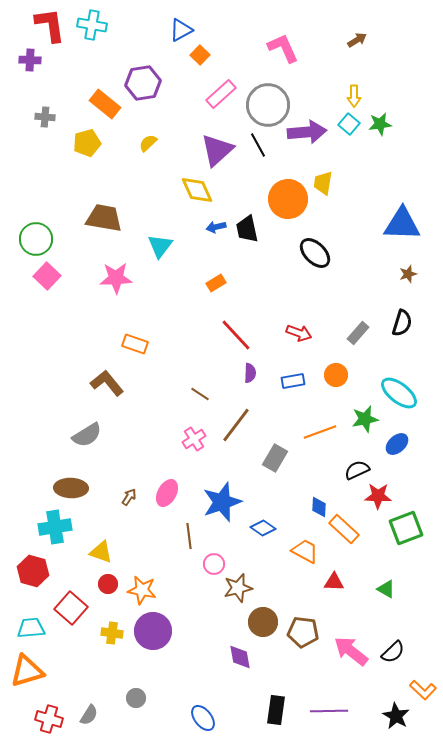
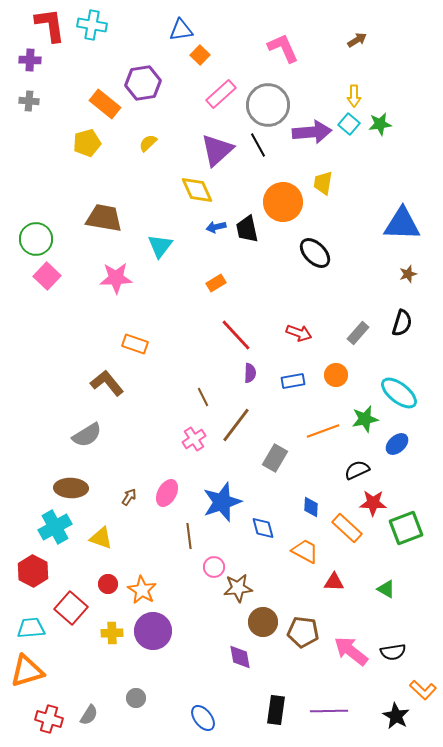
blue triangle at (181, 30): rotated 20 degrees clockwise
gray cross at (45, 117): moved 16 px left, 16 px up
purple arrow at (307, 132): moved 5 px right
orange circle at (288, 199): moved 5 px left, 3 px down
brown line at (200, 394): moved 3 px right, 3 px down; rotated 30 degrees clockwise
orange line at (320, 432): moved 3 px right, 1 px up
red star at (378, 496): moved 5 px left, 7 px down
blue diamond at (319, 507): moved 8 px left
cyan cross at (55, 527): rotated 20 degrees counterclockwise
blue diamond at (263, 528): rotated 40 degrees clockwise
orange rectangle at (344, 529): moved 3 px right, 1 px up
yellow triangle at (101, 552): moved 14 px up
pink circle at (214, 564): moved 3 px down
red hexagon at (33, 571): rotated 12 degrees clockwise
brown star at (238, 588): rotated 8 degrees clockwise
orange star at (142, 590): rotated 20 degrees clockwise
yellow cross at (112, 633): rotated 10 degrees counterclockwise
black semicircle at (393, 652): rotated 35 degrees clockwise
